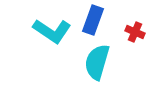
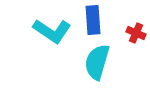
blue rectangle: rotated 24 degrees counterclockwise
red cross: moved 1 px right, 1 px down
